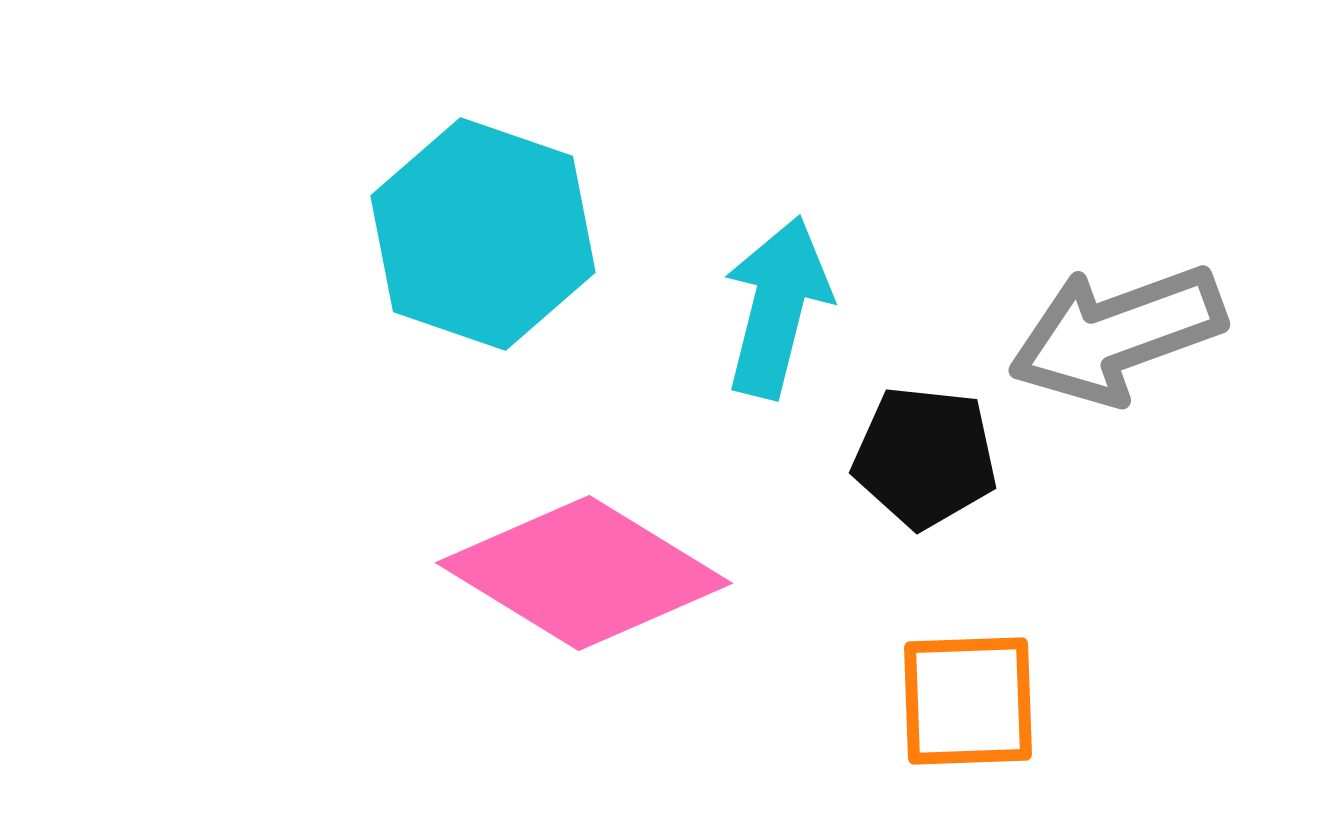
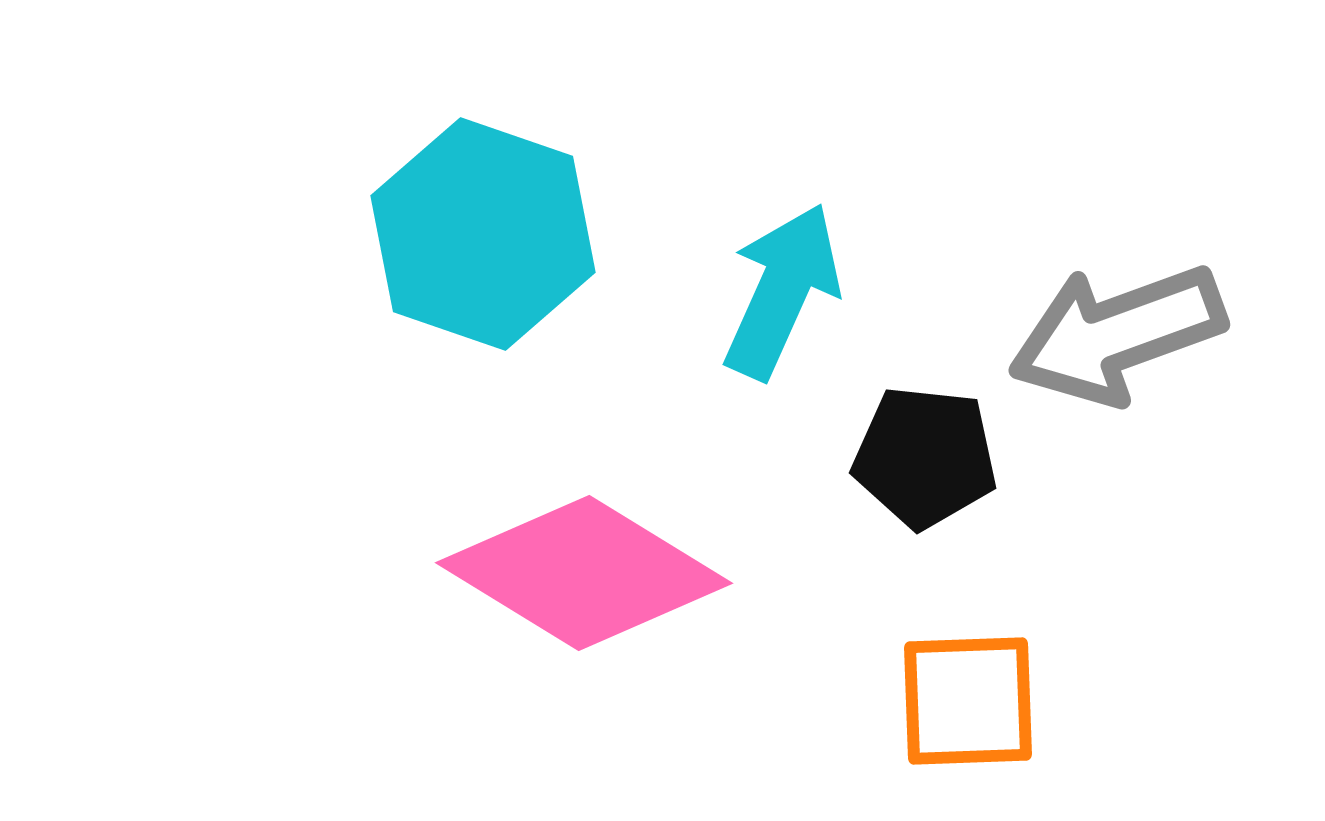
cyan arrow: moved 5 px right, 16 px up; rotated 10 degrees clockwise
